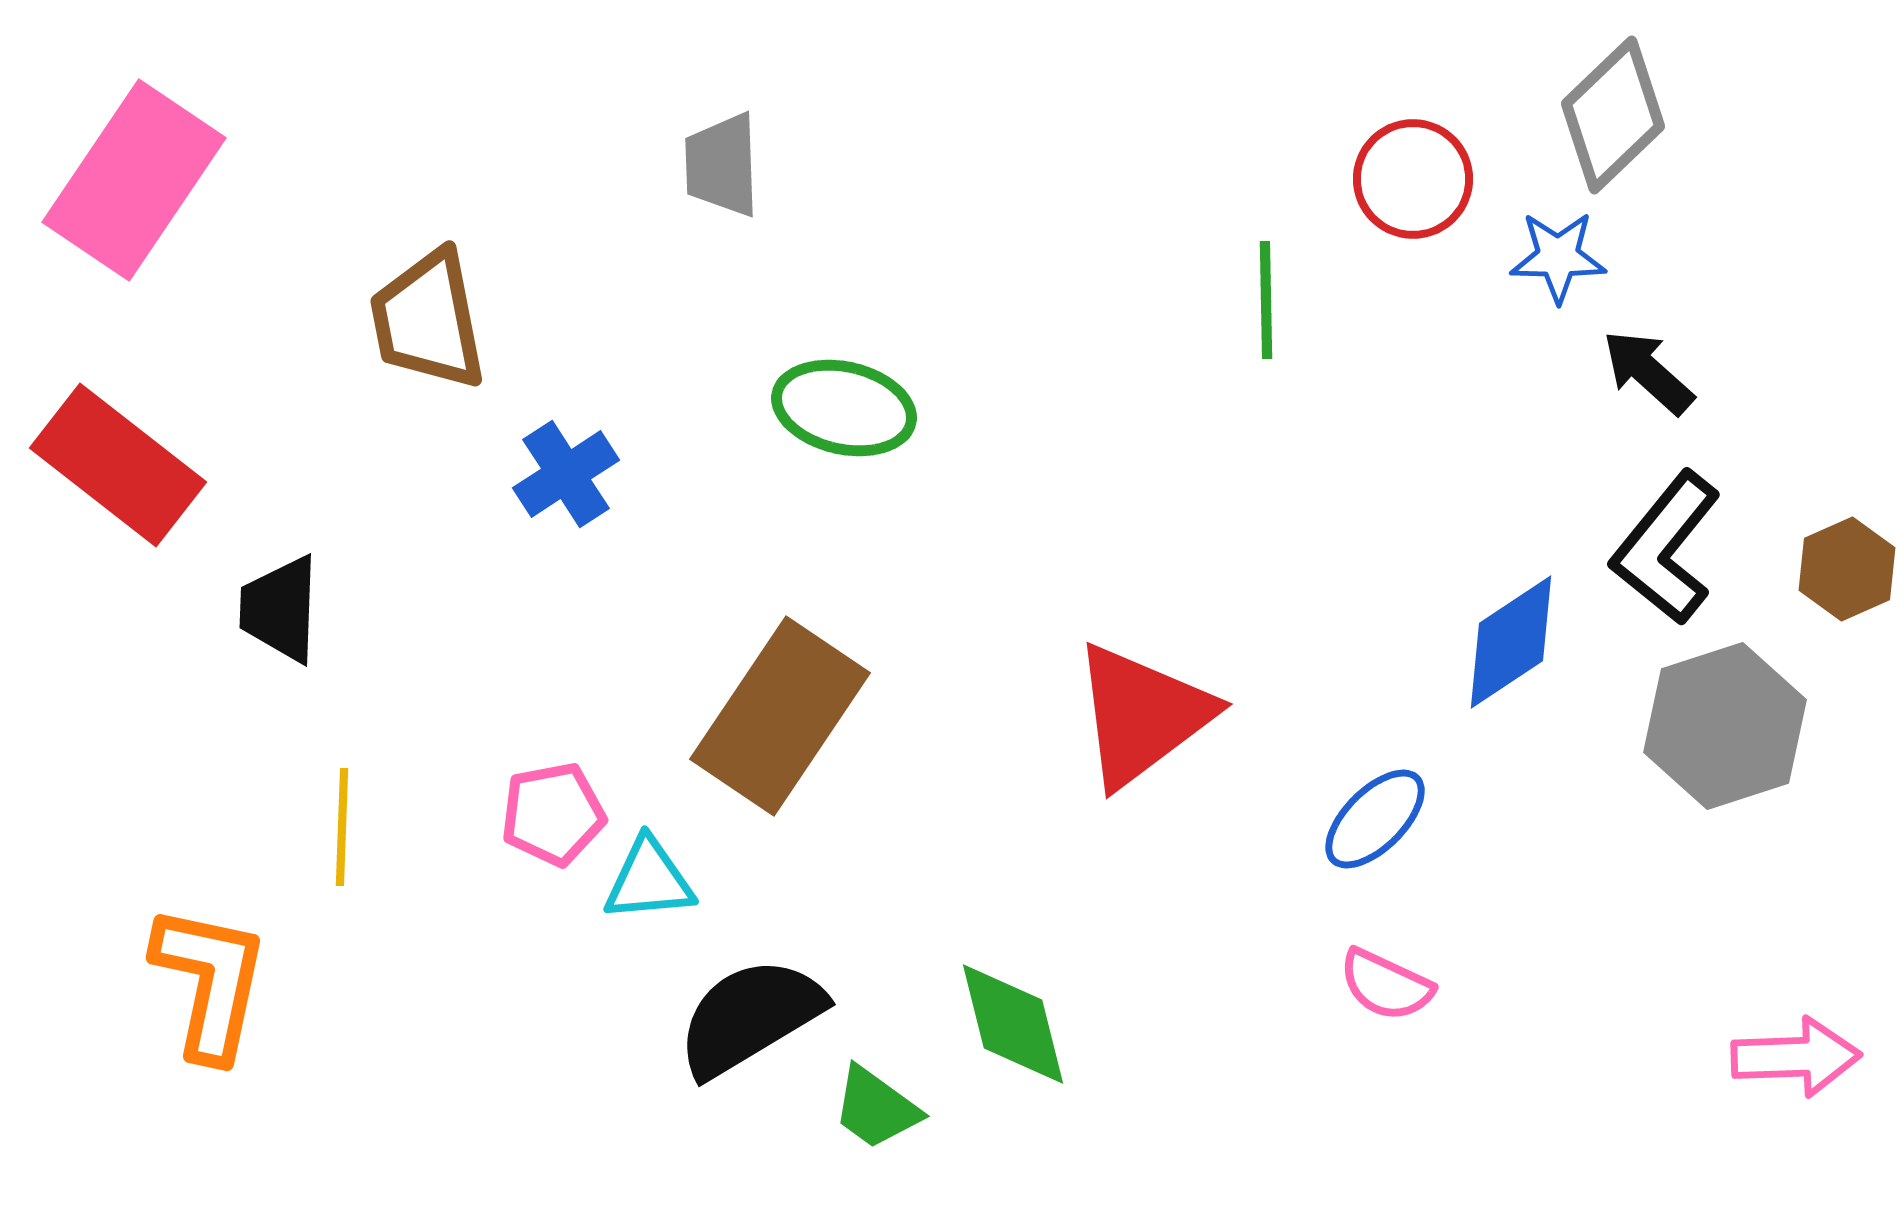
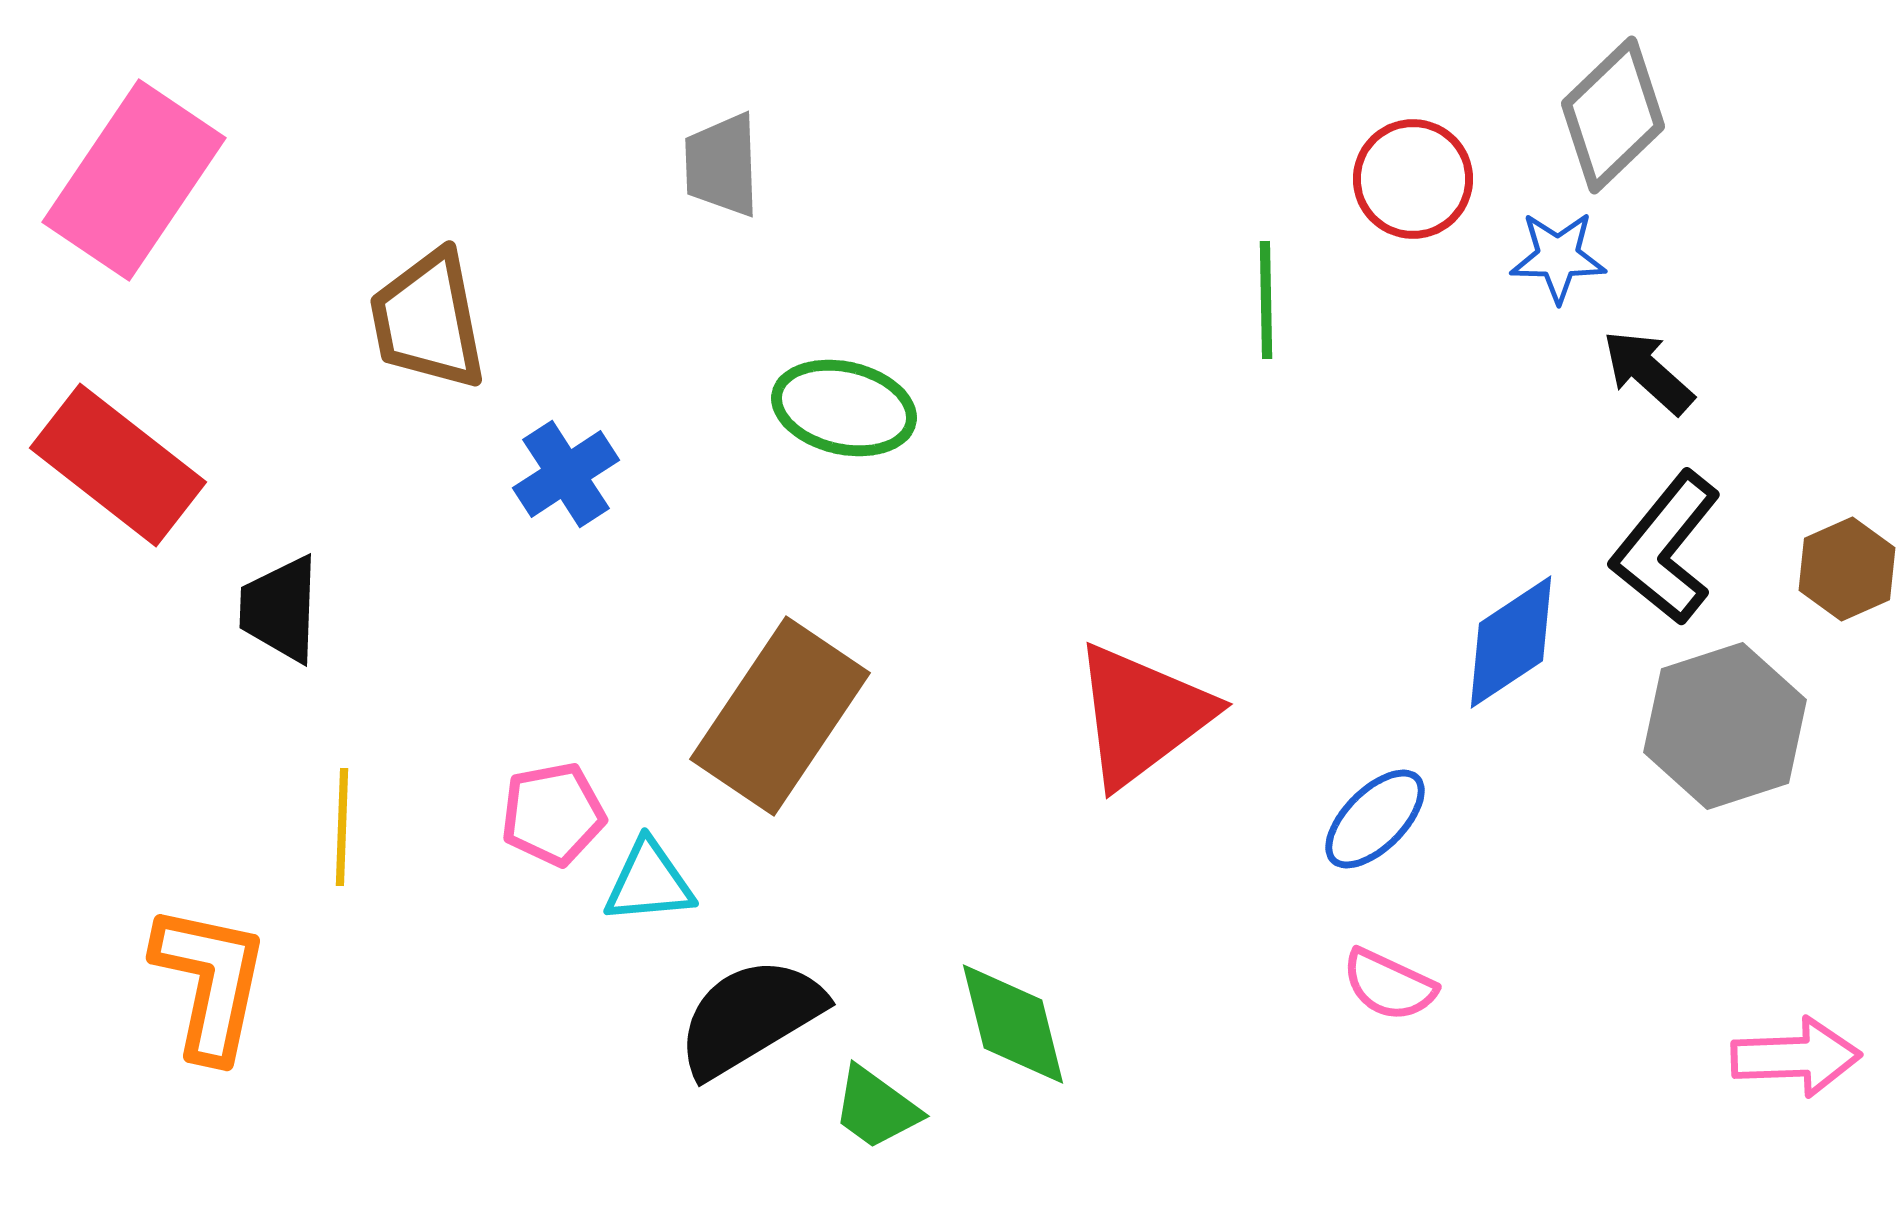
cyan triangle: moved 2 px down
pink semicircle: moved 3 px right
